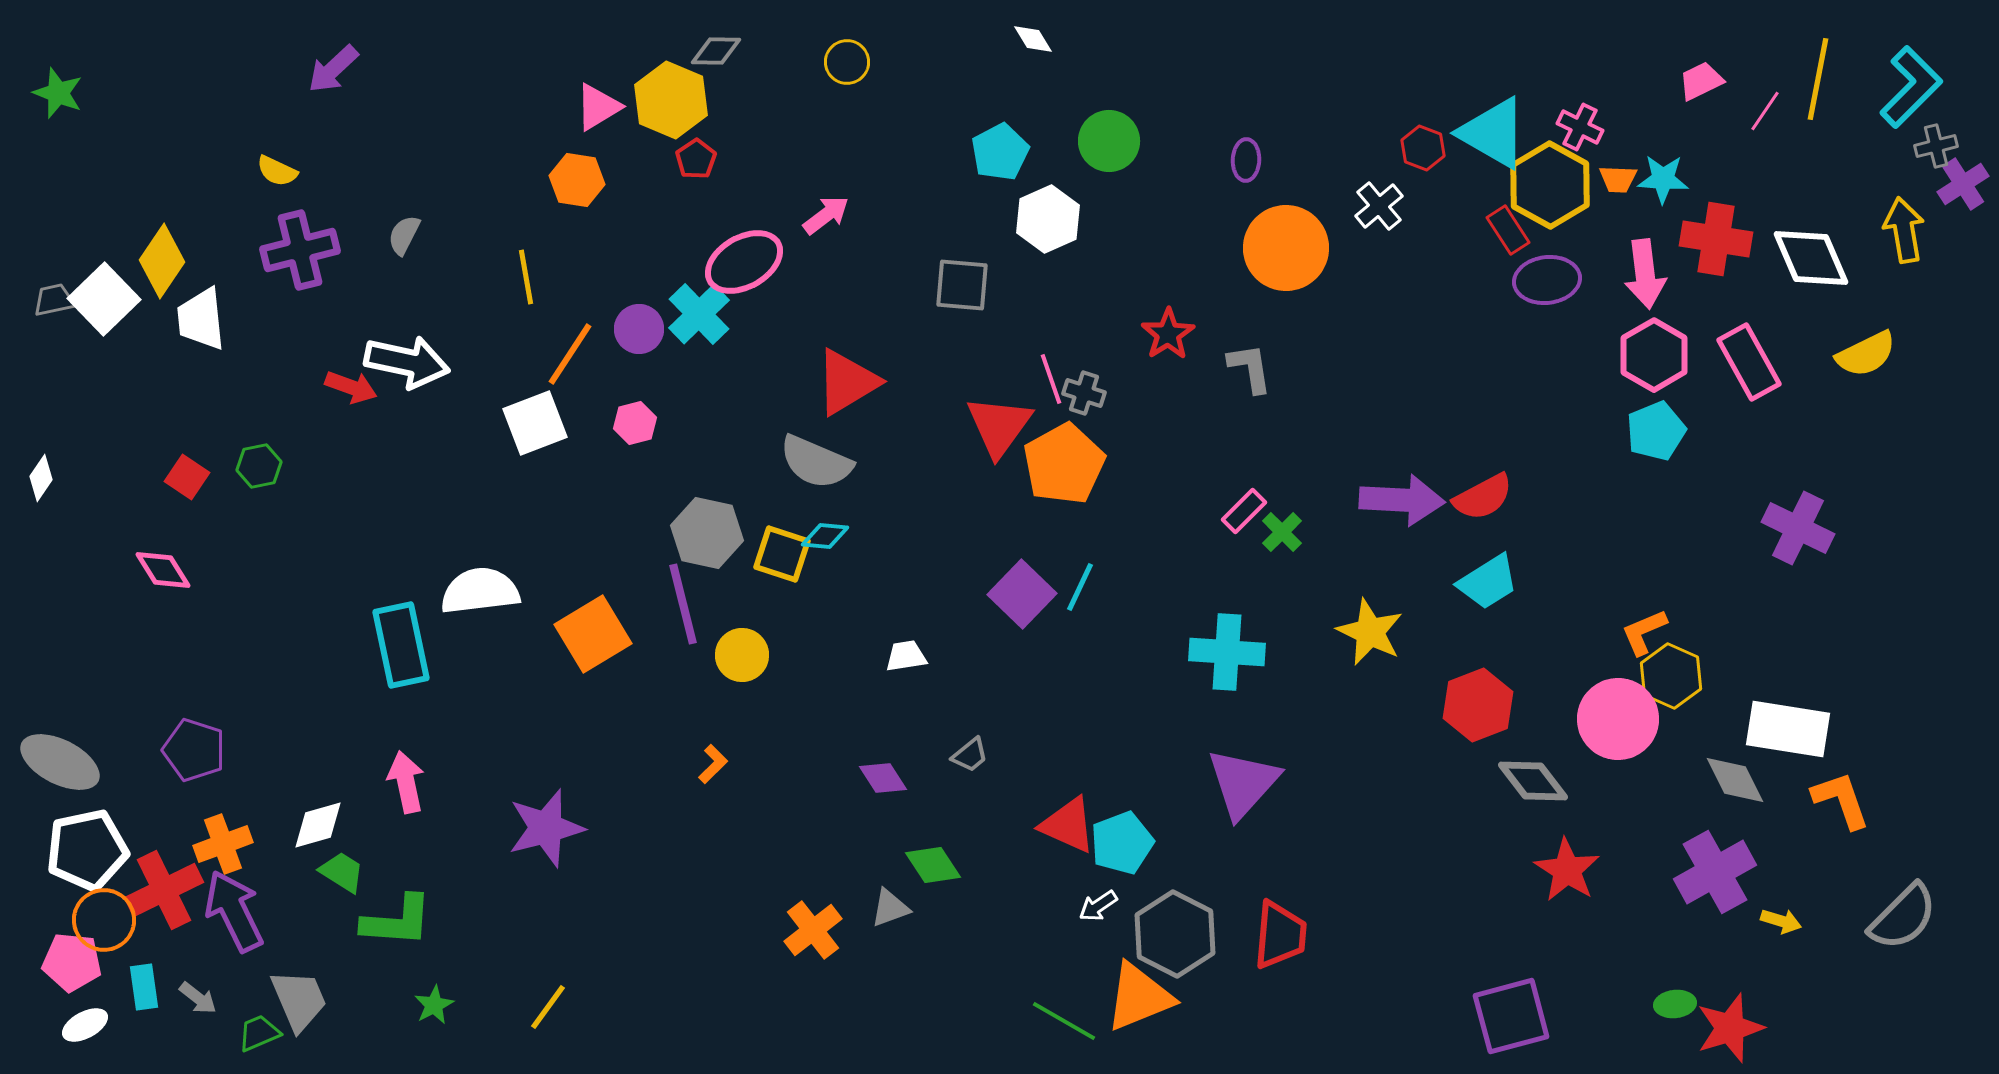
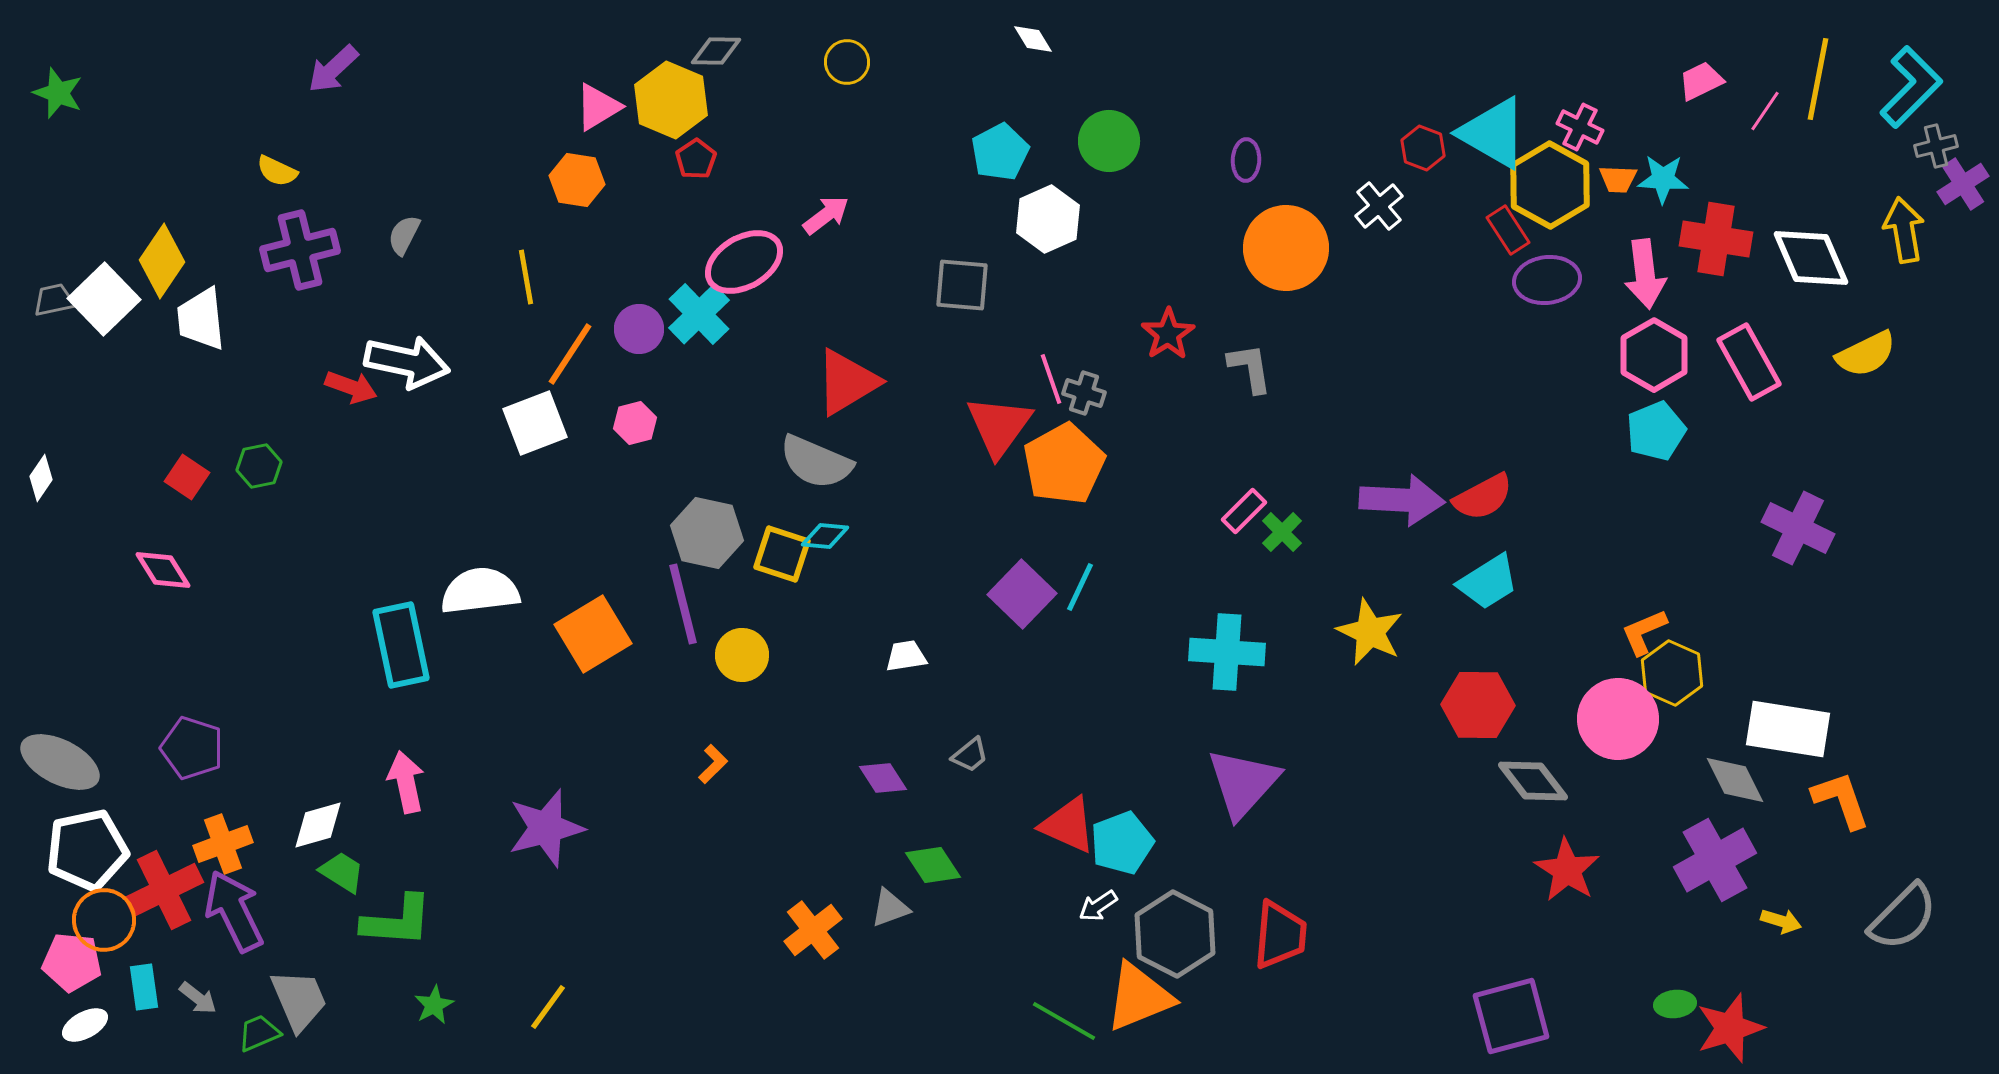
yellow hexagon at (1671, 676): moved 1 px right, 3 px up
red hexagon at (1478, 705): rotated 22 degrees clockwise
purple pentagon at (194, 750): moved 2 px left, 2 px up
purple cross at (1715, 872): moved 12 px up
